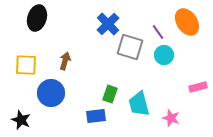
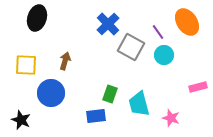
gray square: moved 1 px right; rotated 12 degrees clockwise
